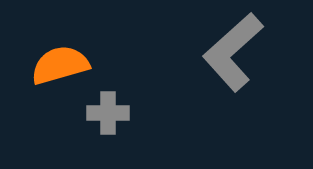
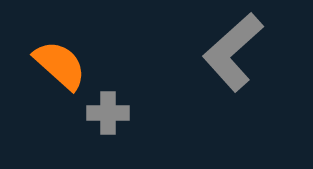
orange semicircle: rotated 58 degrees clockwise
